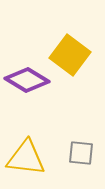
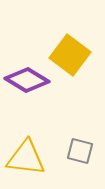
gray square: moved 1 px left, 2 px up; rotated 8 degrees clockwise
